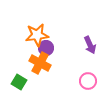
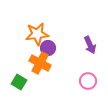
orange star: moved 1 px up
purple circle: moved 2 px right
